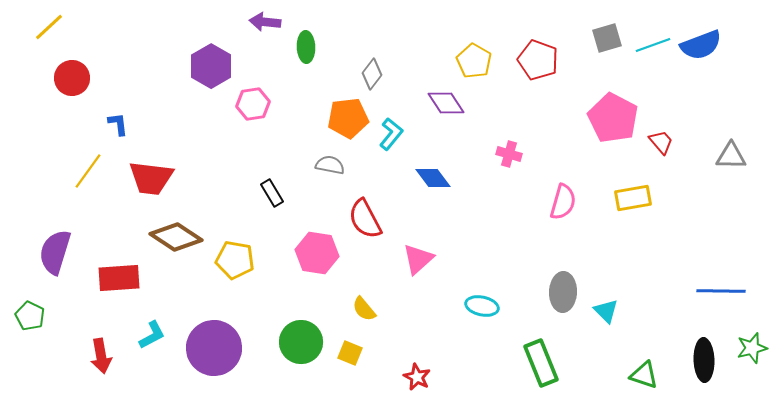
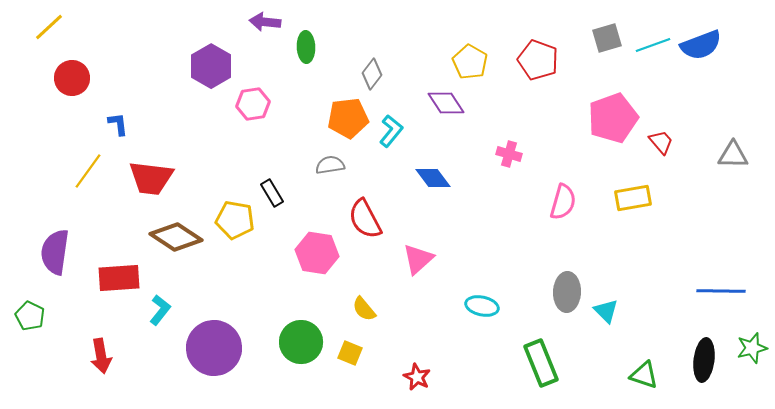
yellow pentagon at (474, 61): moved 4 px left, 1 px down
pink pentagon at (613, 118): rotated 24 degrees clockwise
cyan L-shape at (391, 134): moved 3 px up
gray triangle at (731, 156): moved 2 px right, 1 px up
gray semicircle at (330, 165): rotated 20 degrees counterclockwise
purple semicircle at (55, 252): rotated 9 degrees counterclockwise
yellow pentagon at (235, 260): moved 40 px up
gray ellipse at (563, 292): moved 4 px right
cyan L-shape at (152, 335): moved 8 px right, 25 px up; rotated 24 degrees counterclockwise
black ellipse at (704, 360): rotated 9 degrees clockwise
